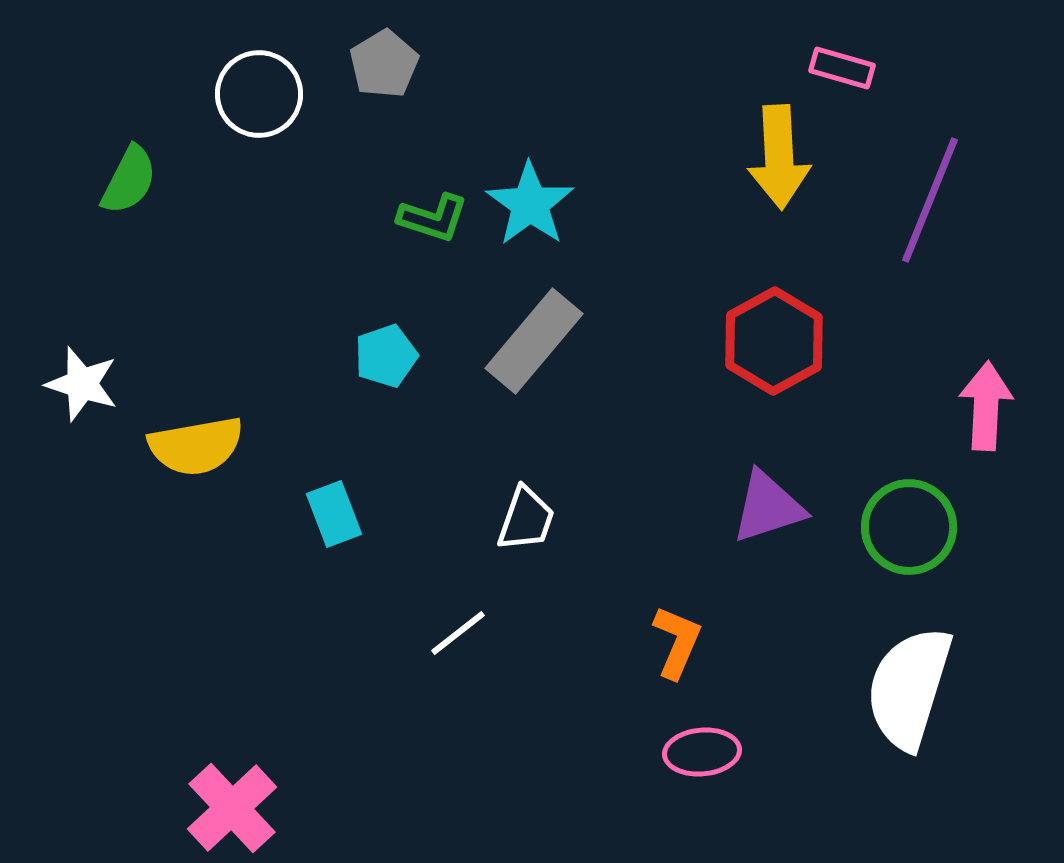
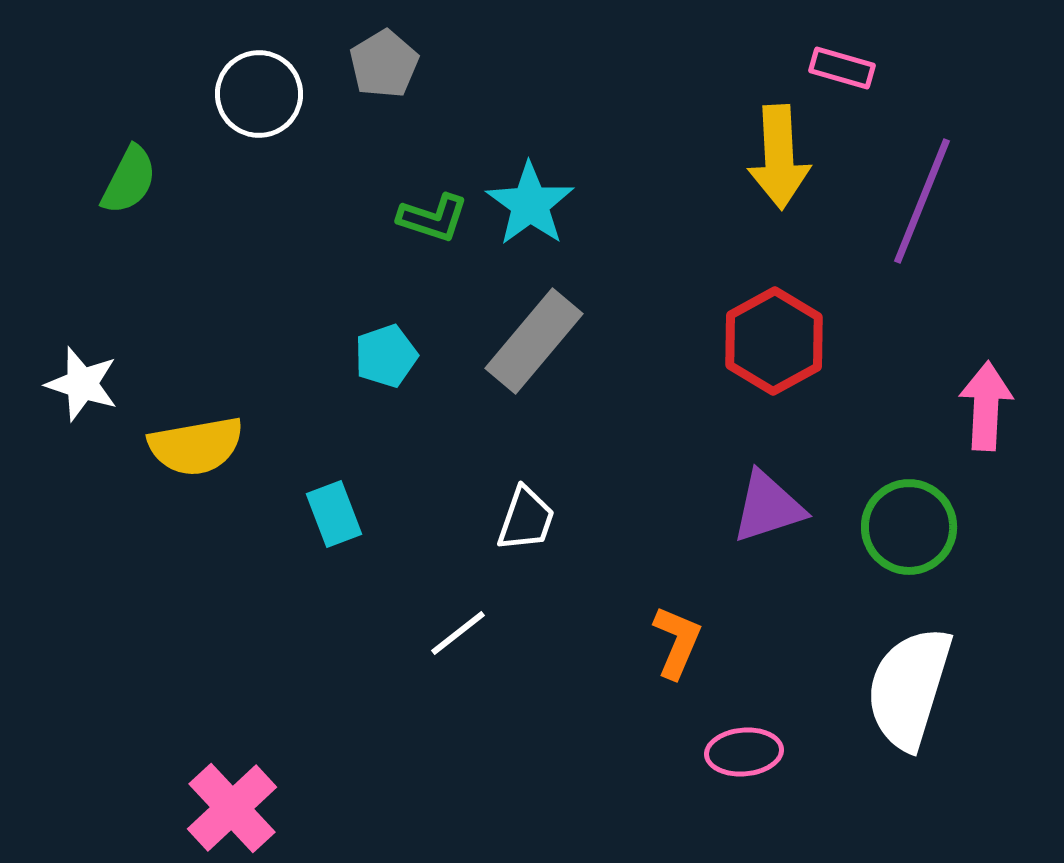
purple line: moved 8 px left, 1 px down
pink ellipse: moved 42 px right
